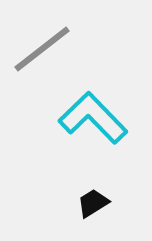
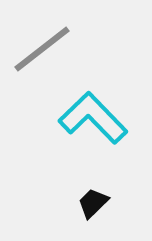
black trapezoid: rotated 12 degrees counterclockwise
